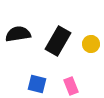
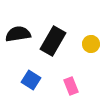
black rectangle: moved 5 px left
blue square: moved 6 px left, 4 px up; rotated 18 degrees clockwise
